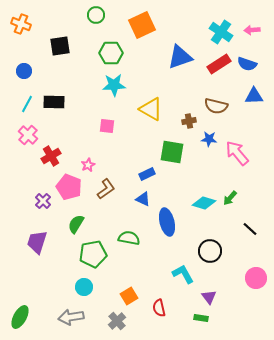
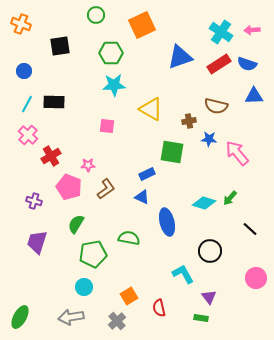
pink star at (88, 165): rotated 24 degrees clockwise
blue triangle at (143, 199): moved 1 px left, 2 px up
purple cross at (43, 201): moved 9 px left; rotated 28 degrees counterclockwise
